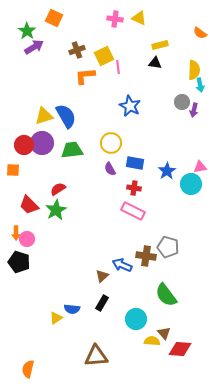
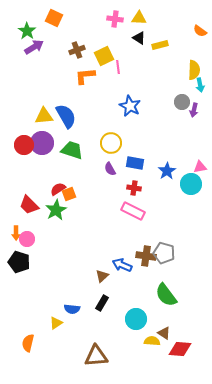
yellow triangle at (139, 18): rotated 21 degrees counterclockwise
orange semicircle at (200, 33): moved 2 px up
black triangle at (155, 63): moved 16 px left, 25 px up; rotated 24 degrees clockwise
yellow triangle at (44, 116): rotated 12 degrees clockwise
green trapezoid at (72, 150): rotated 25 degrees clockwise
orange square at (13, 170): moved 56 px right, 24 px down; rotated 24 degrees counterclockwise
gray pentagon at (168, 247): moved 4 px left, 6 px down
yellow triangle at (56, 318): moved 5 px down
brown triangle at (164, 333): rotated 16 degrees counterclockwise
orange semicircle at (28, 369): moved 26 px up
